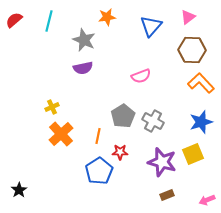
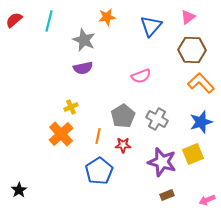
yellow cross: moved 19 px right
gray cross: moved 4 px right, 2 px up
red star: moved 3 px right, 7 px up
